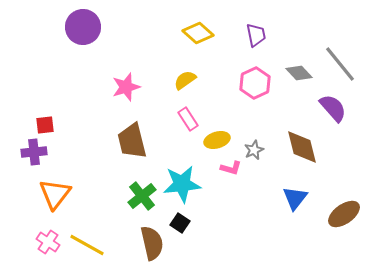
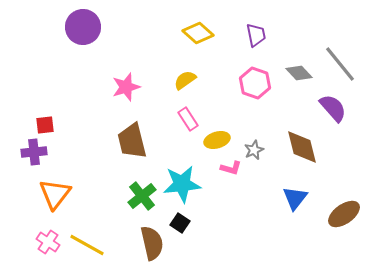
pink hexagon: rotated 16 degrees counterclockwise
